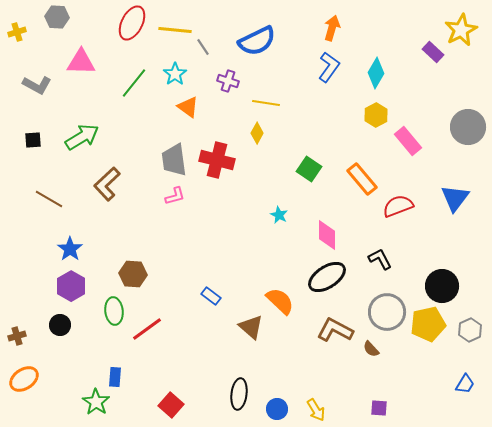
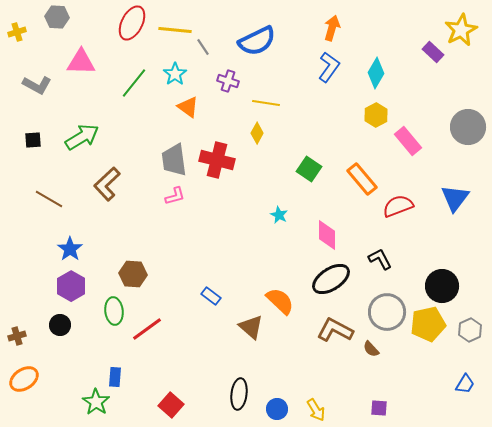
black ellipse at (327, 277): moved 4 px right, 2 px down
